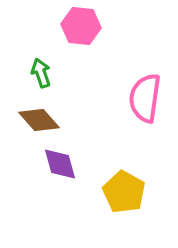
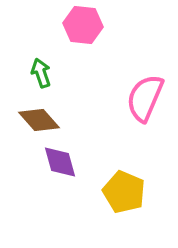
pink hexagon: moved 2 px right, 1 px up
pink semicircle: rotated 15 degrees clockwise
purple diamond: moved 2 px up
yellow pentagon: rotated 6 degrees counterclockwise
